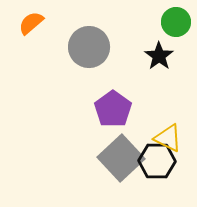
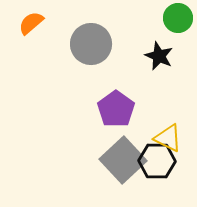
green circle: moved 2 px right, 4 px up
gray circle: moved 2 px right, 3 px up
black star: rotated 12 degrees counterclockwise
purple pentagon: moved 3 px right
gray square: moved 2 px right, 2 px down
